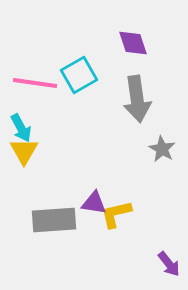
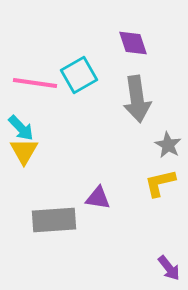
cyan arrow: rotated 16 degrees counterclockwise
gray star: moved 6 px right, 4 px up
purple triangle: moved 4 px right, 5 px up
yellow L-shape: moved 44 px right, 31 px up
purple arrow: moved 4 px down
